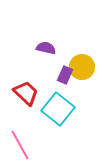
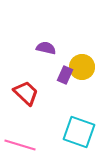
cyan square: moved 21 px right, 23 px down; rotated 20 degrees counterclockwise
pink line: rotated 44 degrees counterclockwise
